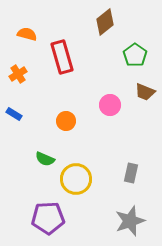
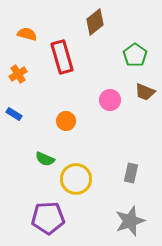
brown diamond: moved 10 px left
pink circle: moved 5 px up
